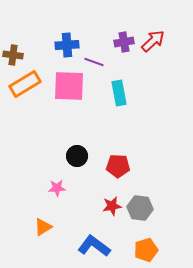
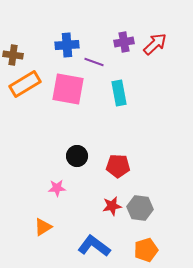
red arrow: moved 2 px right, 3 px down
pink square: moved 1 px left, 3 px down; rotated 8 degrees clockwise
